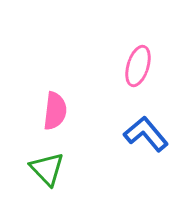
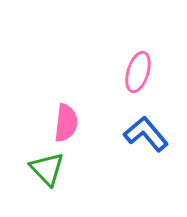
pink ellipse: moved 6 px down
pink semicircle: moved 11 px right, 12 px down
